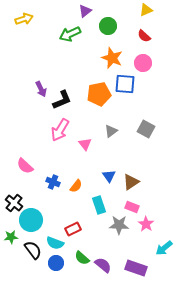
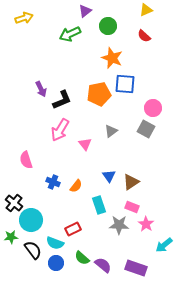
yellow arrow: moved 1 px up
pink circle: moved 10 px right, 45 px down
pink semicircle: moved 1 px right, 6 px up; rotated 30 degrees clockwise
cyan arrow: moved 3 px up
